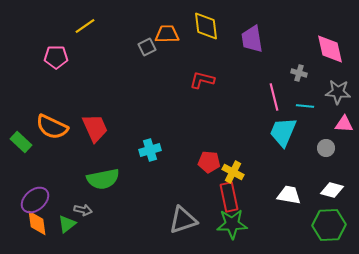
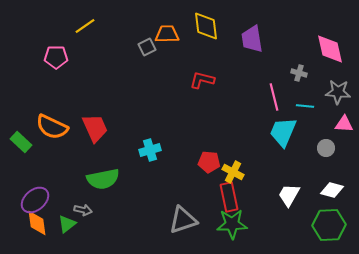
white trapezoid: rotated 70 degrees counterclockwise
